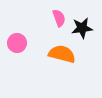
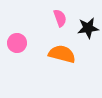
pink semicircle: moved 1 px right
black star: moved 6 px right
